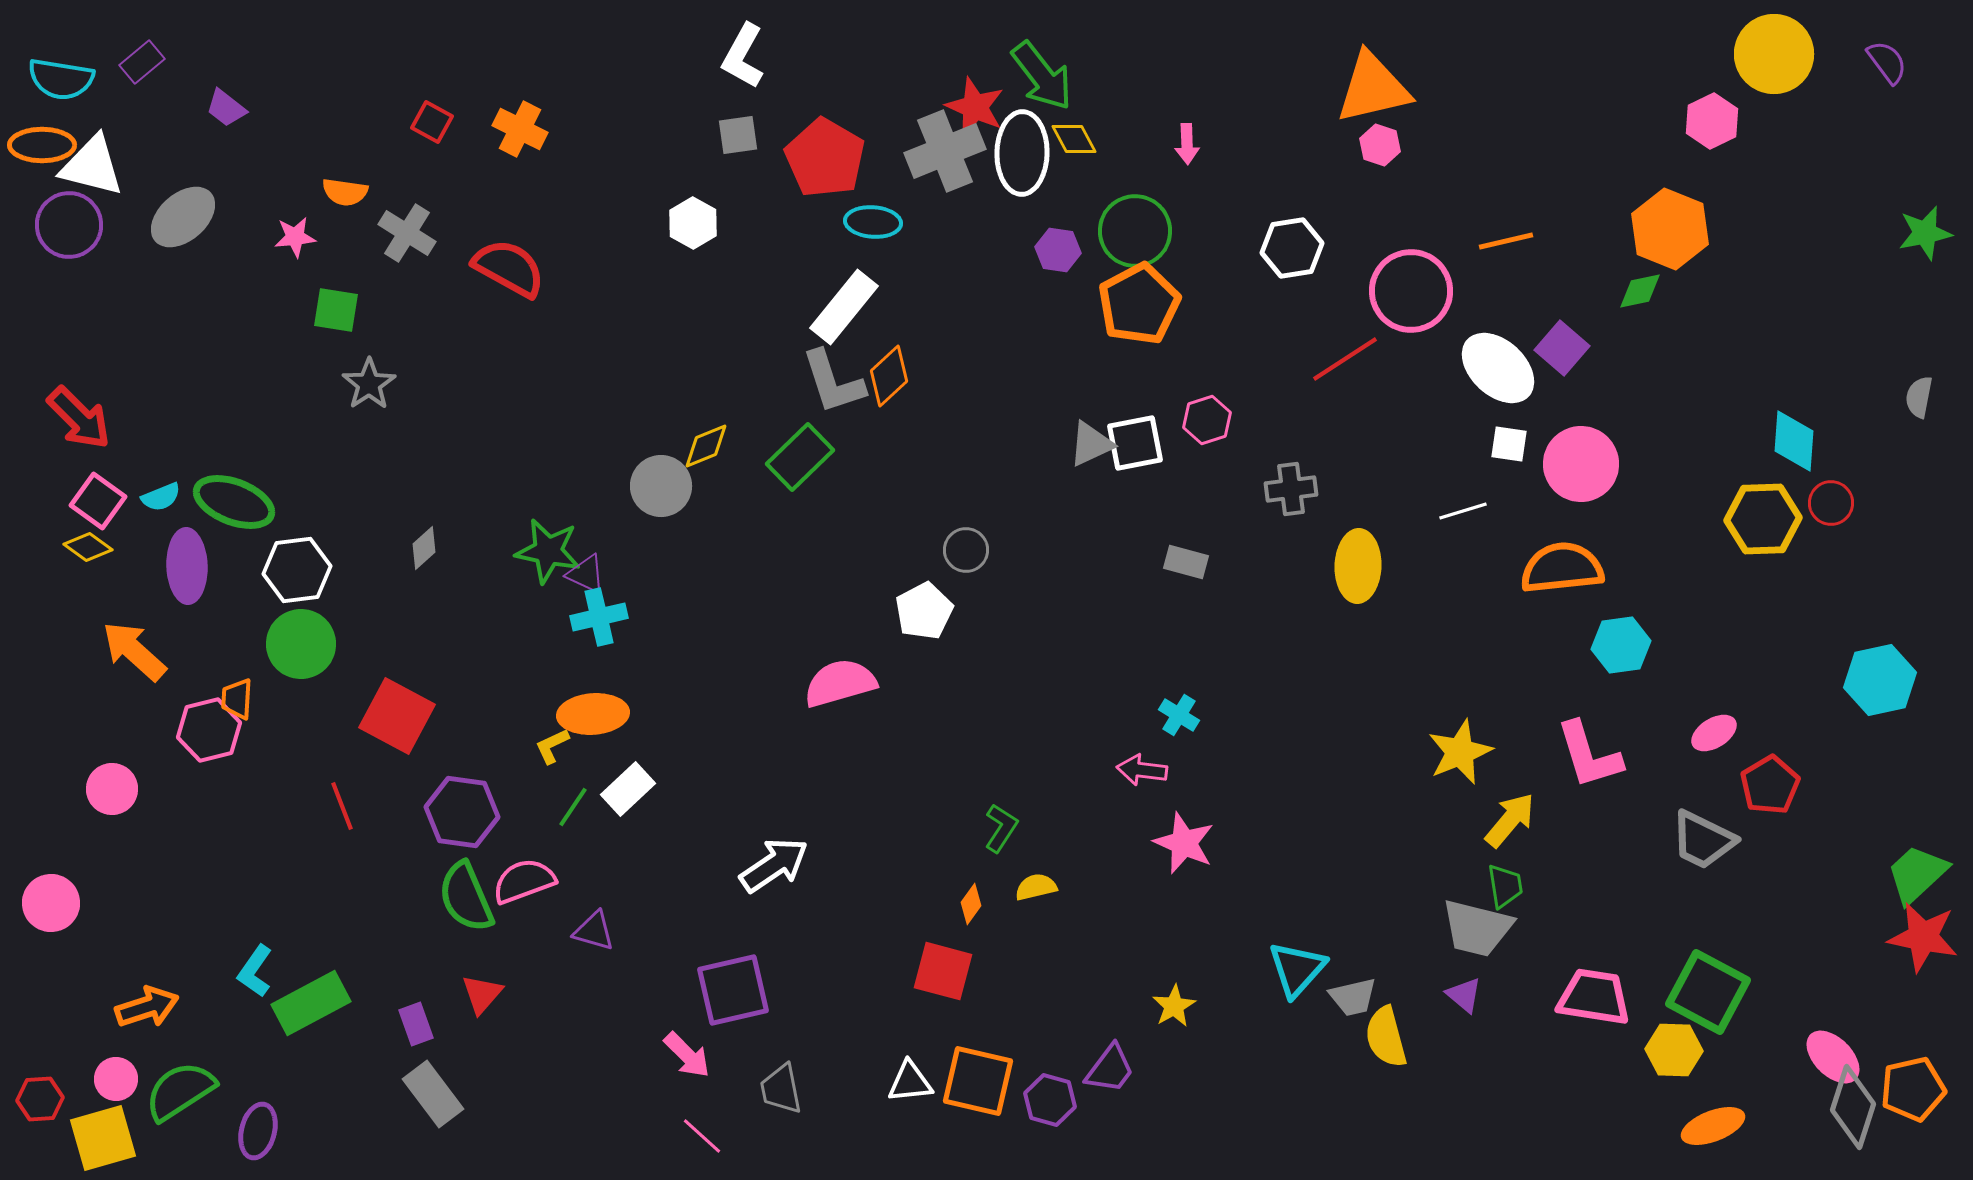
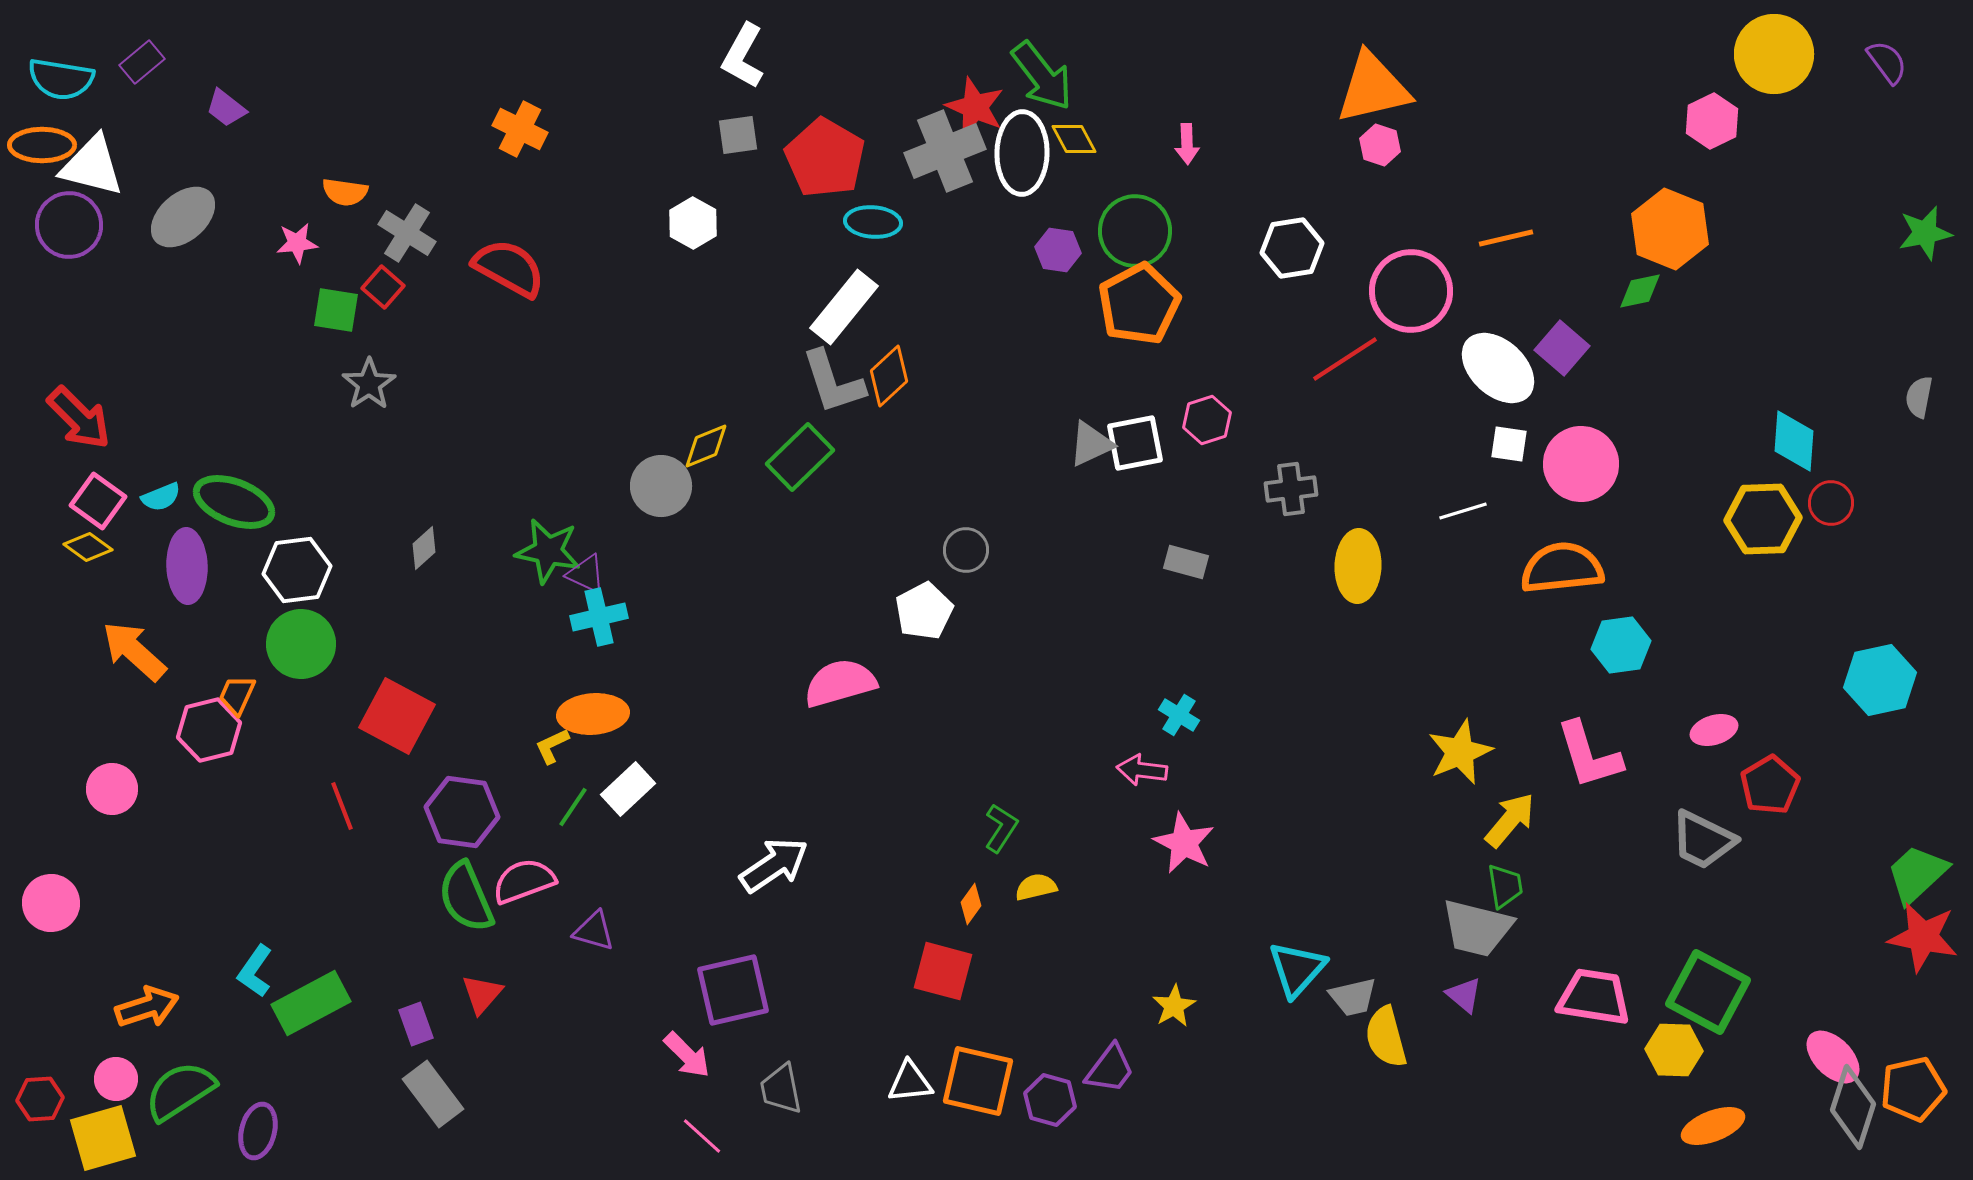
red square at (432, 122): moved 49 px left, 165 px down; rotated 12 degrees clockwise
pink star at (295, 237): moved 2 px right, 6 px down
orange line at (1506, 241): moved 3 px up
orange trapezoid at (237, 699): moved 4 px up; rotated 21 degrees clockwise
pink ellipse at (1714, 733): moved 3 px up; rotated 15 degrees clockwise
pink star at (1184, 843): rotated 4 degrees clockwise
